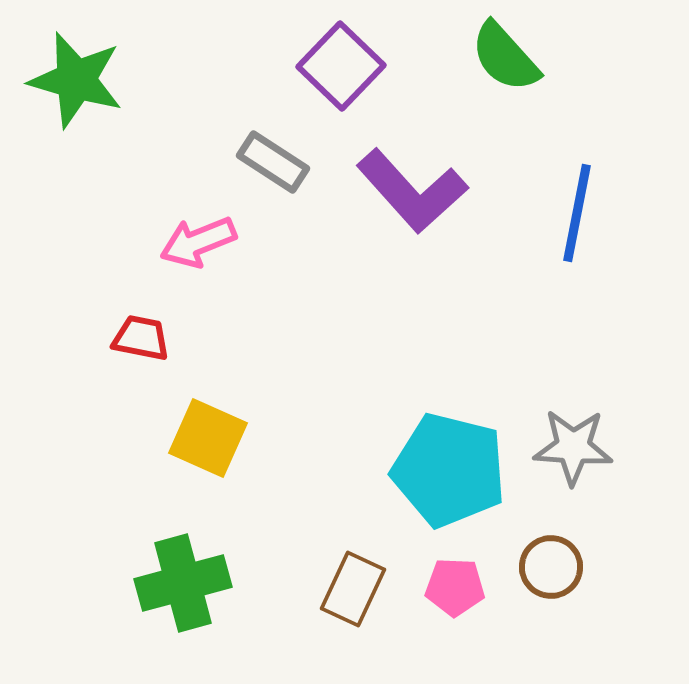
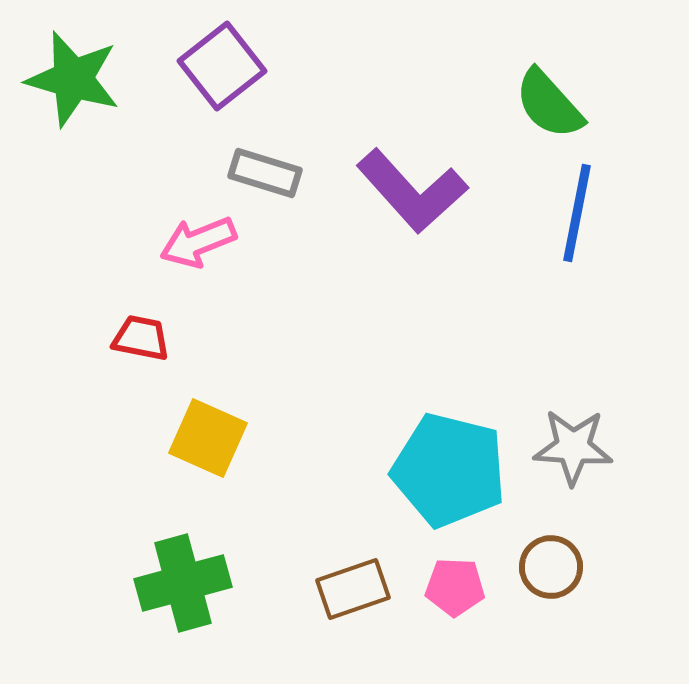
green semicircle: moved 44 px right, 47 px down
purple square: moved 119 px left; rotated 8 degrees clockwise
green star: moved 3 px left, 1 px up
gray rectangle: moved 8 px left, 11 px down; rotated 16 degrees counterclockwise
brown rectangle: rotated 46 degrees clockwise
